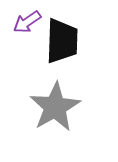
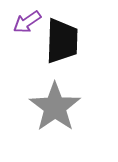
gray star: rotated 6 degrees counterclockwise
